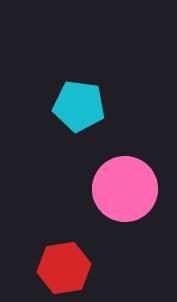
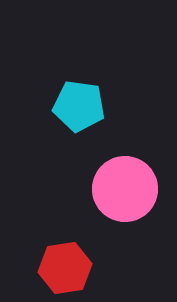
red hexagon: moved 1 px right
